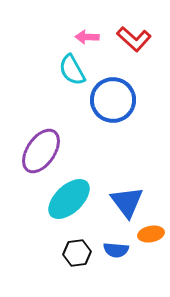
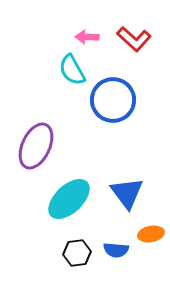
purple ellipse: moved 5 px left, 5 px up; rotated 9 degrees counterclockwise
blue triangle: moved 9 px up
